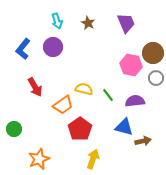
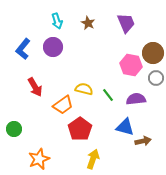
purple semicircle: moved 1 px right, 2 px up
blue triangle: moved 1 px right
